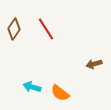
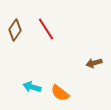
brown diamond: moved 1 px right, 1 px down
brown arrow: moved 1 px up
